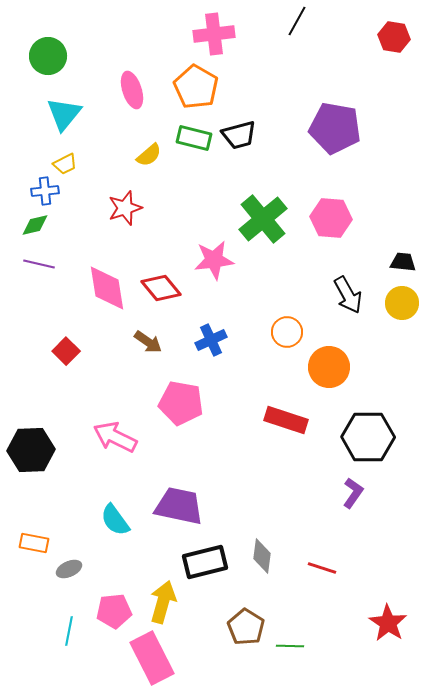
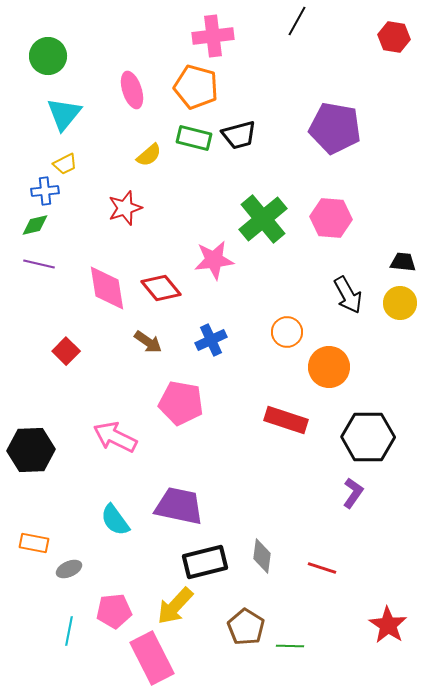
pink cross at (214, 34): moved 1 px left, 2 px down
orange pentagon at (196, 87): rotated 15 degrees counterclockwise
yellow circle at (402, 303): moved 2 px left
yellow arrow at (163, 602): moved 12 px right, 4 px down; rotated 153 degrees counterclockwise
red star at (388, 623): moved 2 px down
